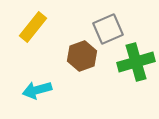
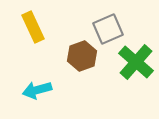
yellow rectangle: rotated 64 degrees counterclockwise
green cross: rotated 33 degrees counterclockwise
